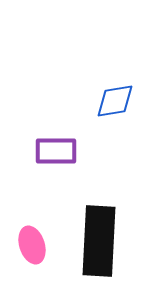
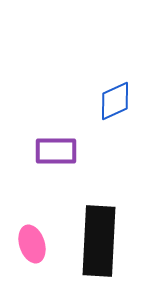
blue diamond: rotated 15 degrees counterclockwise
pink ellipse: moved 1 px up
